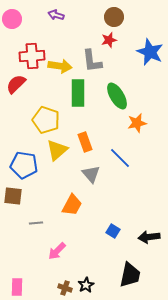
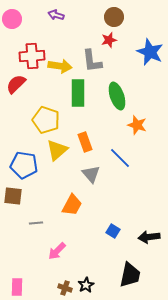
green ellipse: rotated 12 degrees clockwise
orange star: moved 2 px down; rotated 30 degrees clockwise
